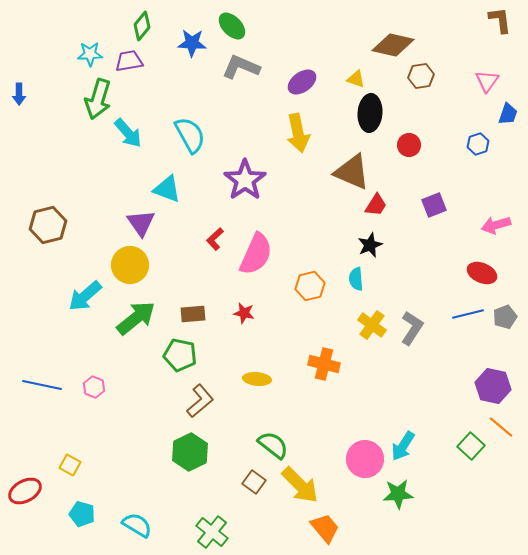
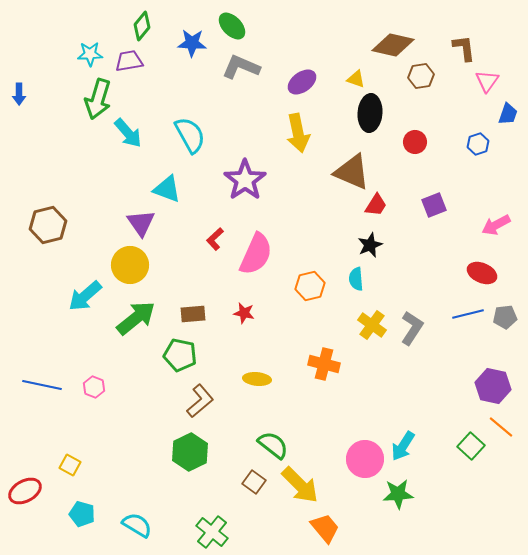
brown L-shape at (500, 20): moved 36 px left, 28 px down
red circle at (409, 145): moved 6 px right, 3 px up
pink arrow at (496, 225): rotated 12 degrees counterclockwise
gray pentagon at (505, 317): rotated 15 degrees clockwise
